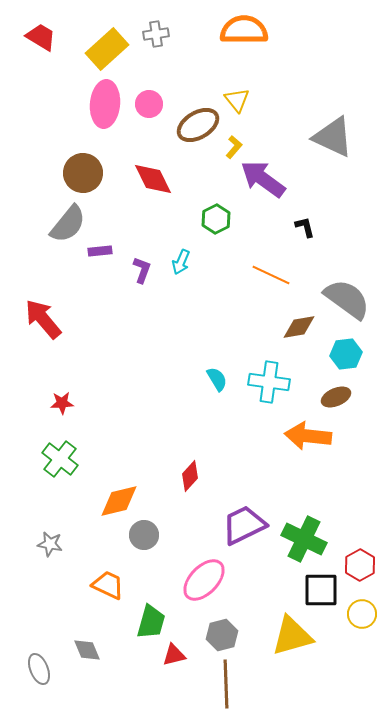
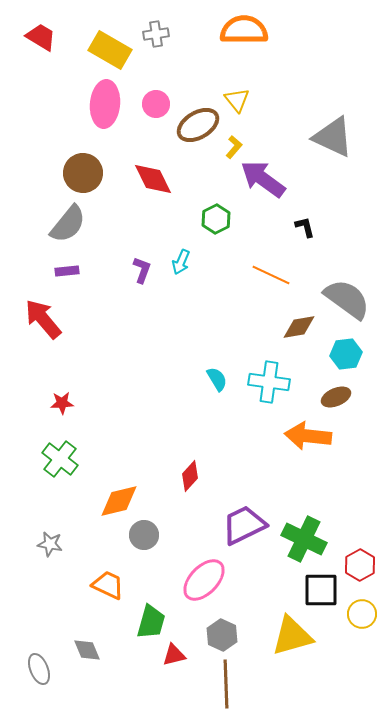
yellow rectangle at (107, 49): moved 3 px right, 1 px down; rotated 72 degrees clockwise
pink circle at (149, 104): moved 7 px right
purple rectangle at (100, 251): moved 33 px left, 20 px down
gray hexagon at (222, 635): rotated 20 degrees counterclockwise
